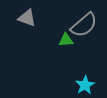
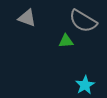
gray semicircle: moved 1 px left, 4 px up; rotated 72 degrees clockwise
green triangle: moved 1 px down
